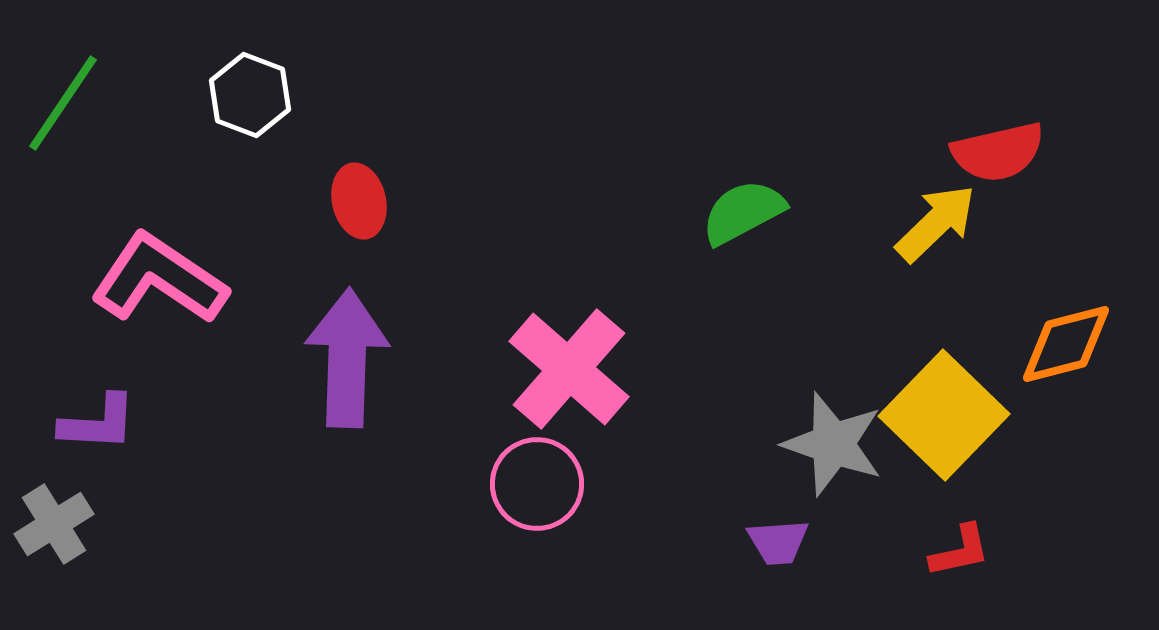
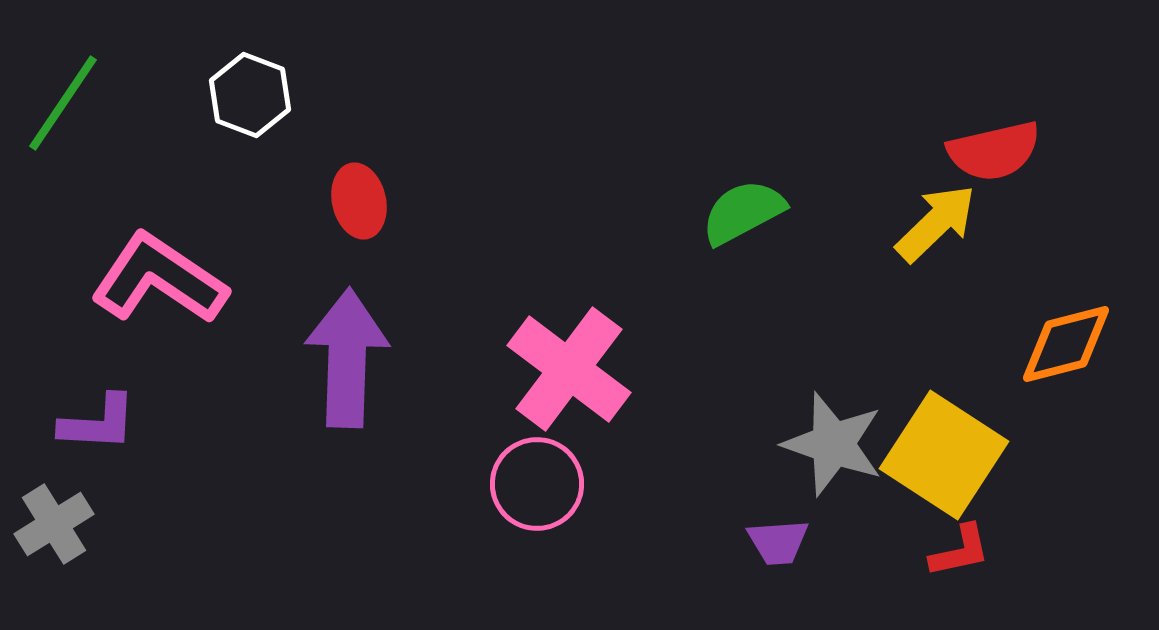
red semicircle: moved 4 px left, 1 px up
pink cross: rotated 4 degrees counterclockwise
yellow square: moved 40 px down; rotated 11 degrees counterclockwise
